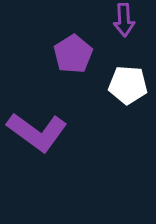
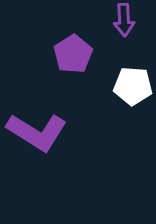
white pentagon: moved 5 px right, 1 px down
purple L-shape: rotated 4 degrees counterclockwise
